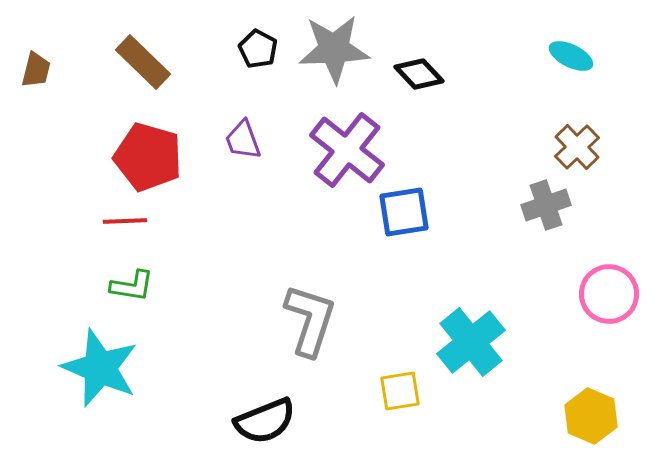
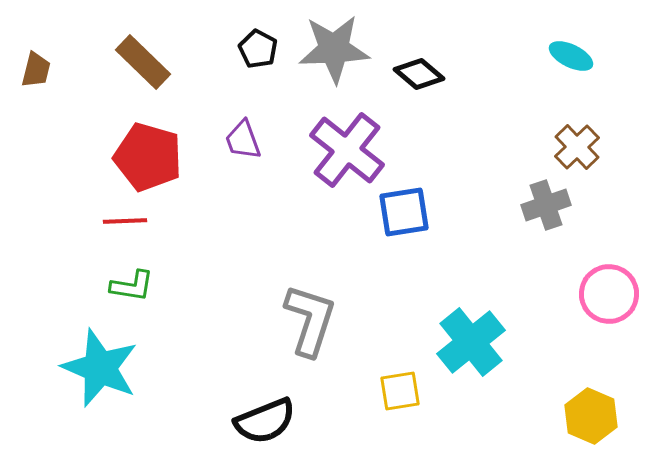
black diamond: rotated 6 degrees counterclockwise
